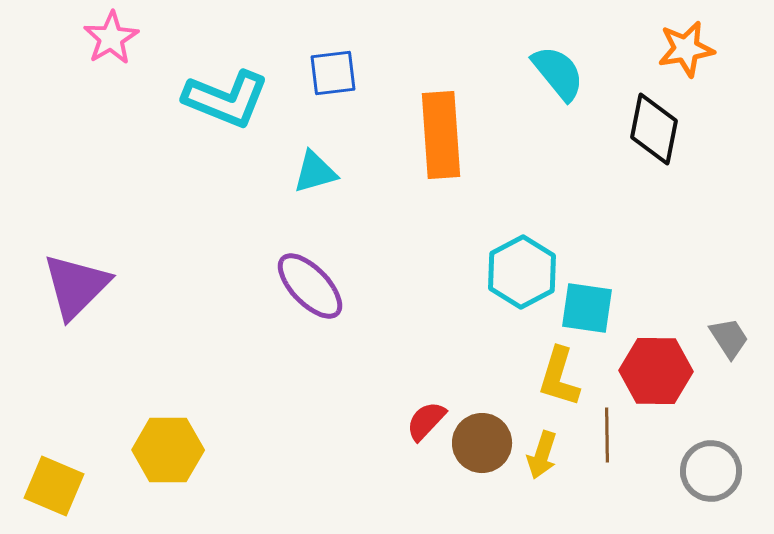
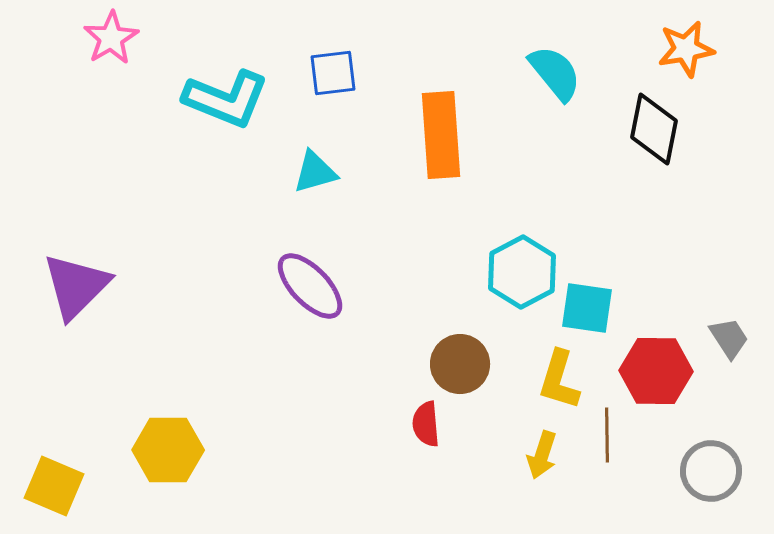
cyan semicircle: moved 3 px left
yellow L-shape: moved 3 px down
red semicircle: moved 3 px down; rotated 48 degrees counterclockwise
brown circle: moved 22 px left, 79 px up
